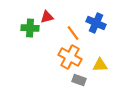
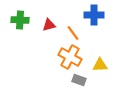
red triangle: moved 2 px right, 8 px down
blue cross: moved 2 px left, 8 px up; rotated 24 degrees counterclockwise
green cross: moved 10 px left, 8 px up
